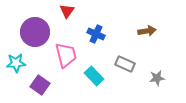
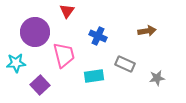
blue cross: moved 2 px right, 2 px down
pink trapezoid: moved 2 px left
cyan rectangle: rotated 54 degrees counterclockwise
purple square: rotated 12 degrees clockwise
